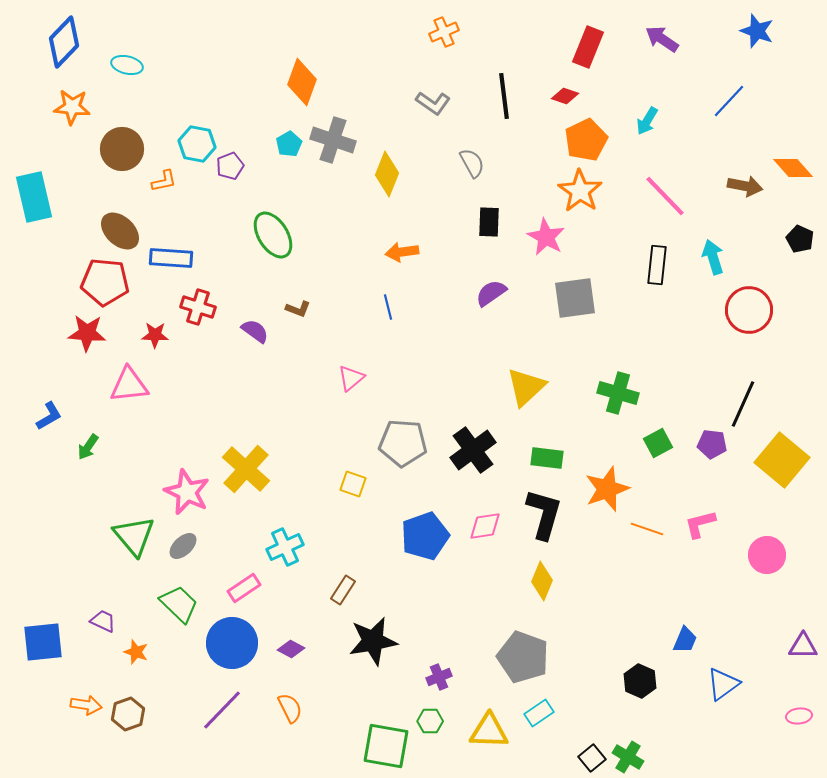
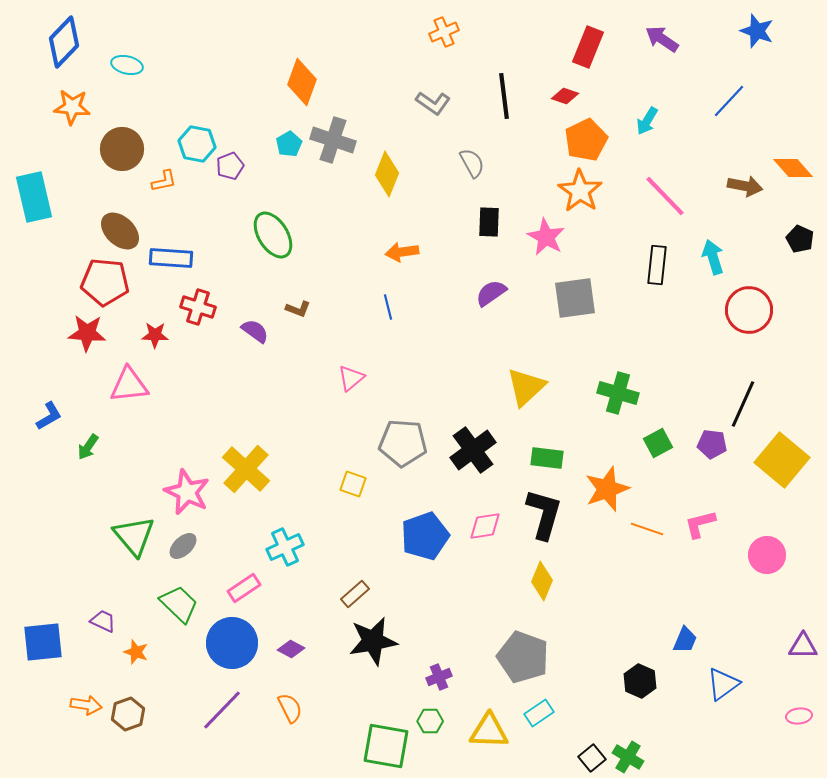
brown rectangle at (343, 590): moved 12 px right, 4 px down; rotated 16 degrees clockwise
